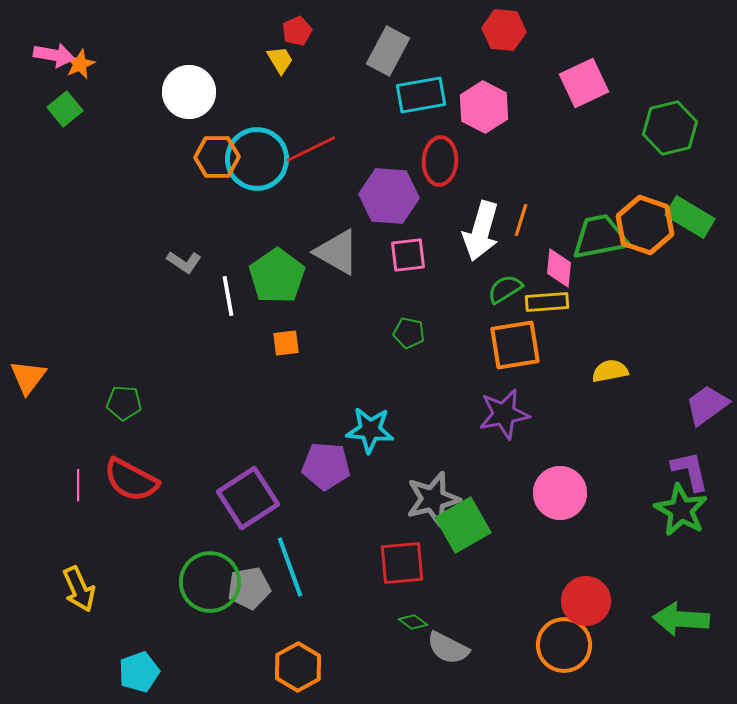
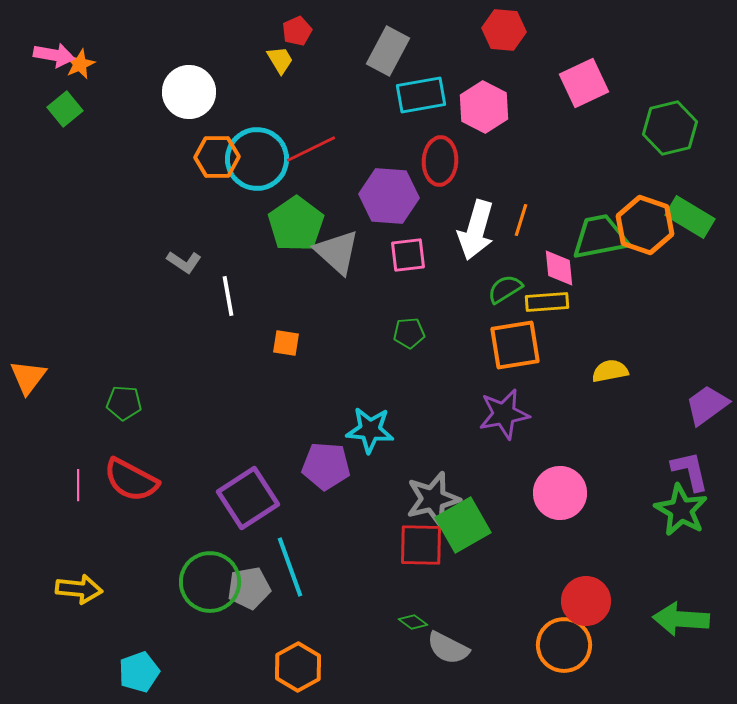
white arrow at (481, 231): moved 5 px left, 1 px up
gray triangle at (337, 252): rotated 12 degrees clockwise
pink diamond at (559, 268): rotated 12 degrees counterclockwise
green pentagon at (277, 276): moved 19 px right, 52 px up
green pentagon at (409, 333): rotated 16 degrees counterclockwise
orange square at (286, 343): rotated 16 degrees clockwise
red square at (402, 563): moved 19 px right, 18 px up; rotated 6 degrees clockwise
yellow arrow at (79, 589): rotated 60 degrees counterclockwise
